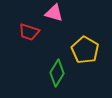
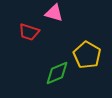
yellow pentagon: moved 2 px right, 5 px down
green diamond: rotated 36 degrees clockwise
